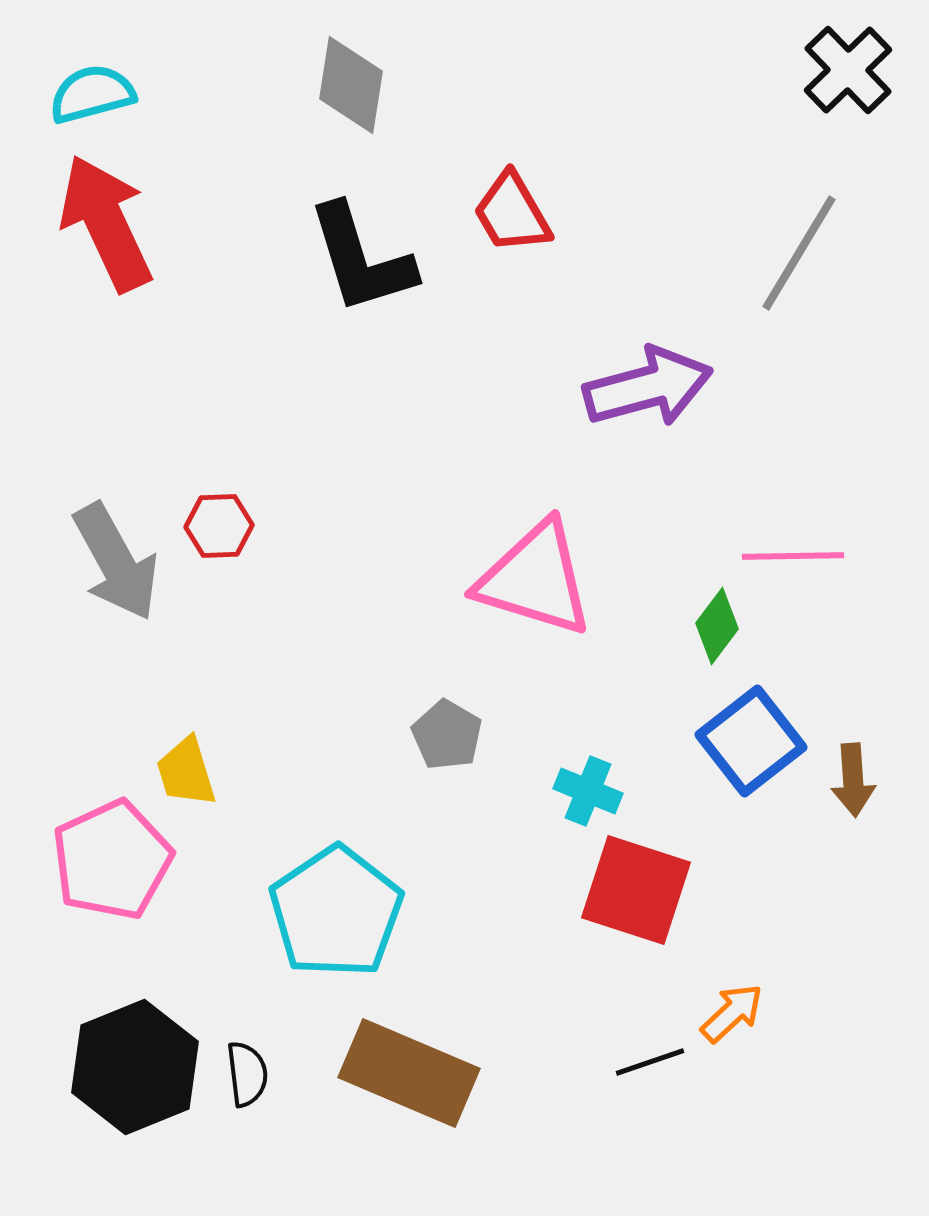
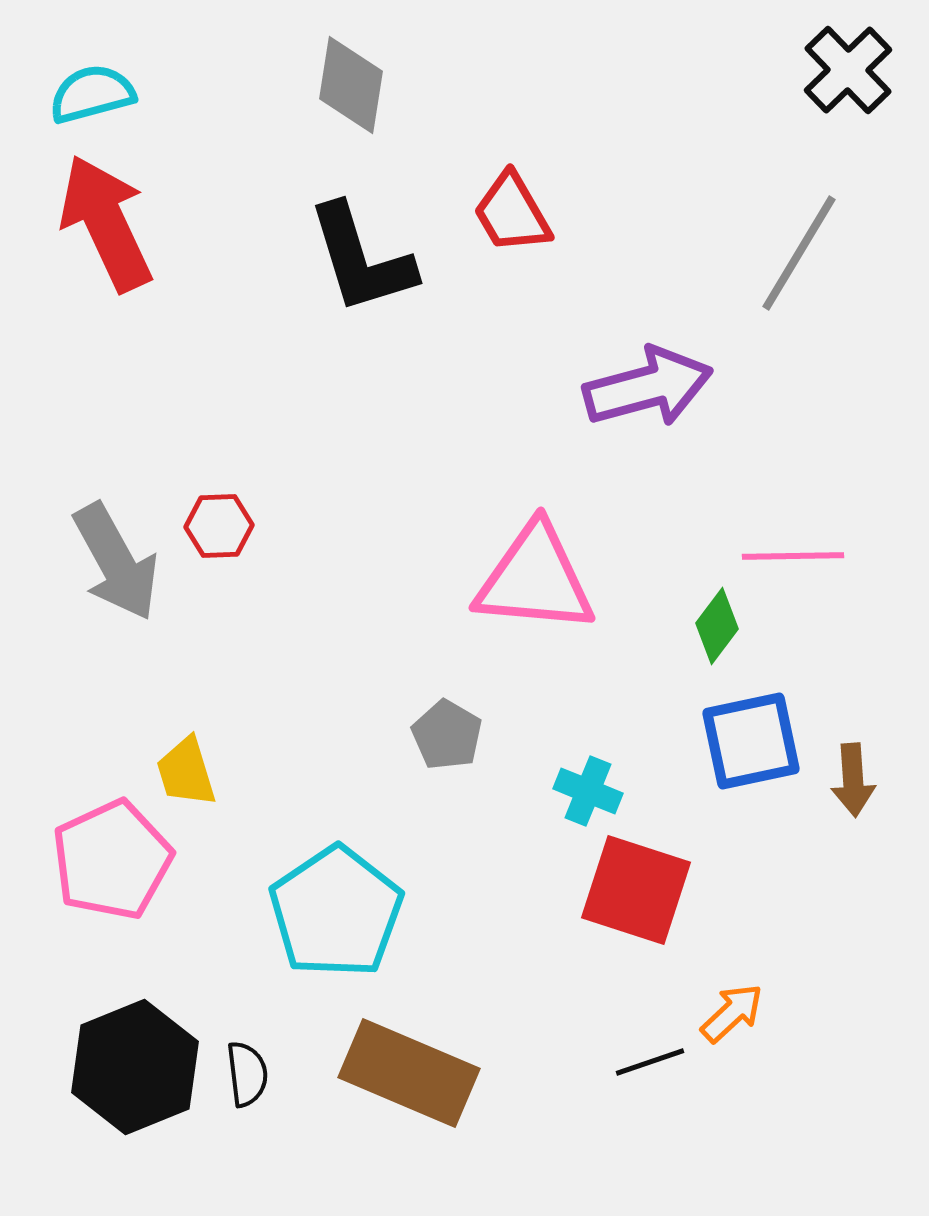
pink triangle: rotated 12 degrees counterclockwise
blue square: rotated 26 degrees clockwise
